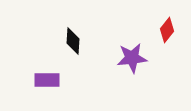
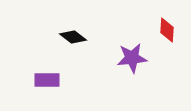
red diamond: rotated 35 degrees counterclockwise
black diamond: moved 4 px up; rotated 56 degrees counterclockwise
